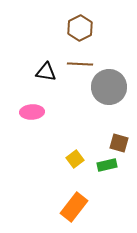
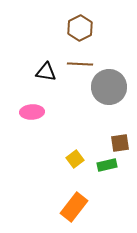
brown square: moved 1 px right; rotated 24 degrees counterclockwise
